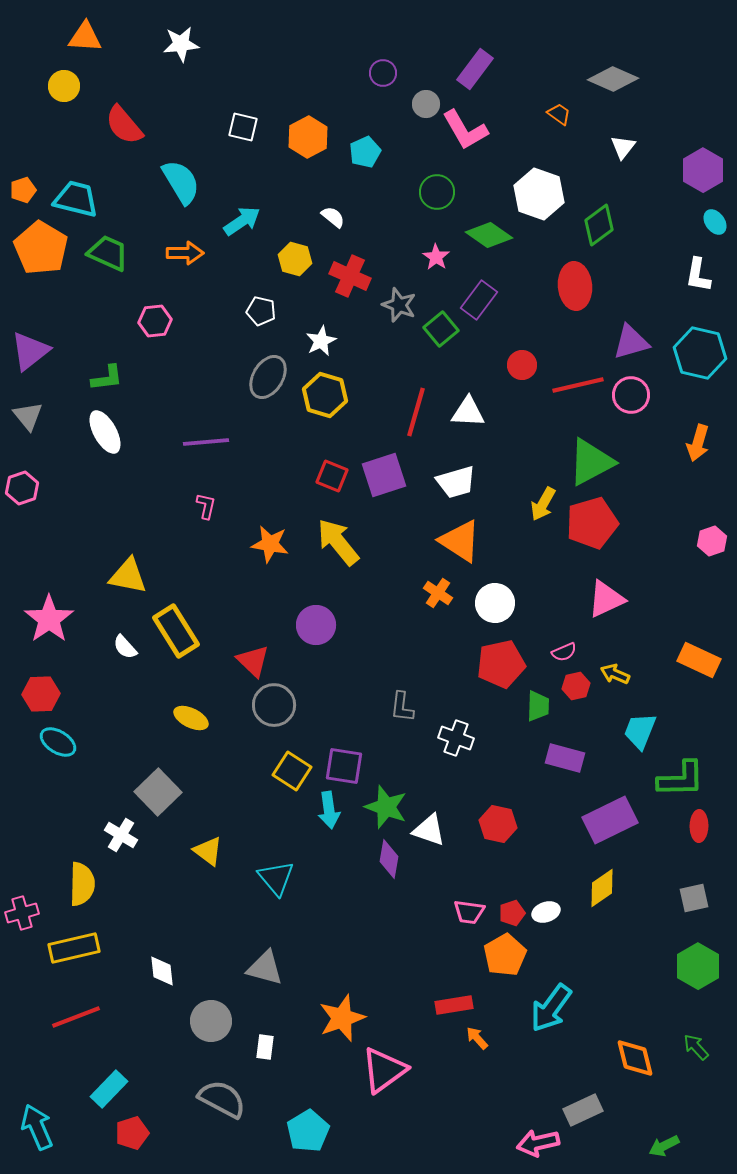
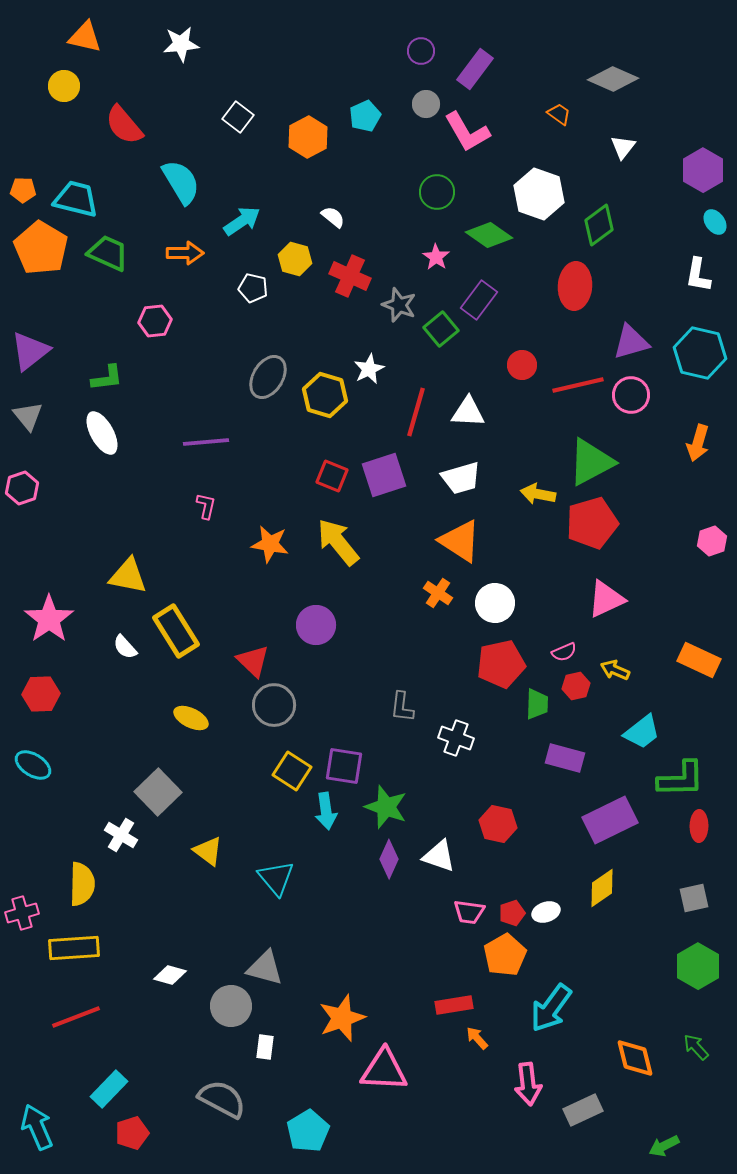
orange triangle at (85, 37): rotated 9 degrees clockwise
purple circle at (383, 73): moved 38 px right, 22 px up
white square at (243, 127): moved 5 px left, 10 px up; rotated 24 degrees clockwise
pink L-shape at (465, 130): moved 2 px right, 2 px down
cyan pentagon at (365, 152): moved 36 px up
orange pentagon at (23, 190): rotated 20 degrees clockwise
red ellipse at (575, 286): rotated 9 degrees clockwise
white pentagon at (261, 311): moved 8 px left, 23 px up
white star at (321, 341): moved 48 px right, 28 px down
white ellipse at (105, 432): moved 3 px left, 1 px down
white trapezoid at (456, 482): moved 5 px right, 4 px up
yellow arrow at (543, 504): moved 5 px left, 10 px up; rotated 72 degrees clockwise
yellow arrow at (615, 674): moved 4 px up
green trapezoid at (538, 706): moved 1 px left, 2 px up
cyan trapezoid at (640, 731): moved 2 px right, 1 px down; rotated 150 degrees counterclockwise
cyan ellipse at (58, 742): moved 25 px left, 23 px down
cyan arrow at (329, 810): moved 3 px left, 1 px down
white triangle at (429, 830): moved 10 px right, 26 px down
purple diamond at (389, 859): rotated 15 degrees clockwise
yellow rectangle at (74, 948): rotated 9 degrees clockwise
white diamond at (162, 971): moved 8 px right, 4 px down; rotated 68 degrees counterclockwise
gray circle at (211, 1021): moved 20 px right, 15 px up
pink triangle at (384, 1070): rotated 39 degrees clockwise
pink arrow at (538, 1143): moved 10 px left, 59 px up; rotated 84 degrees counterclockwise
